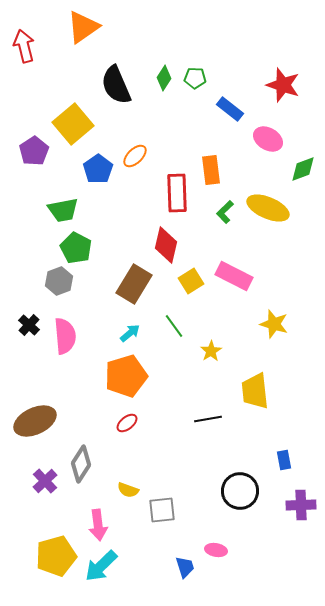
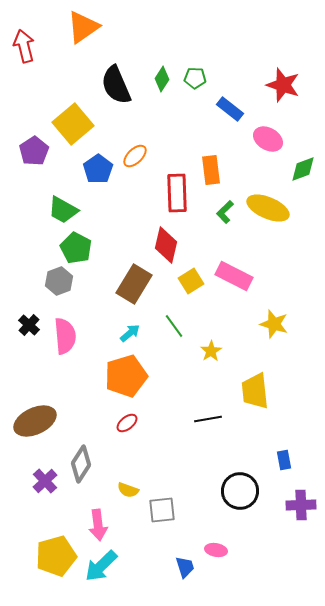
green diamond at (164, 78): moved 2 px left, 1 px down
green trapezoid at (63, 210): rotated 40 degrees clockwise
